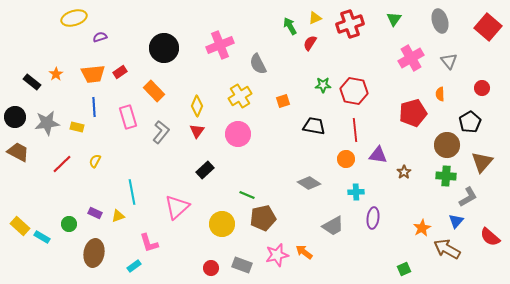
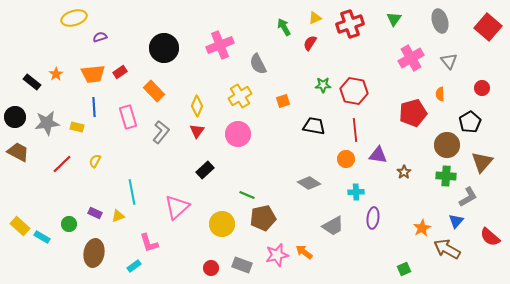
green arrow at (290, 26): moved 6 px left, 1 px down
